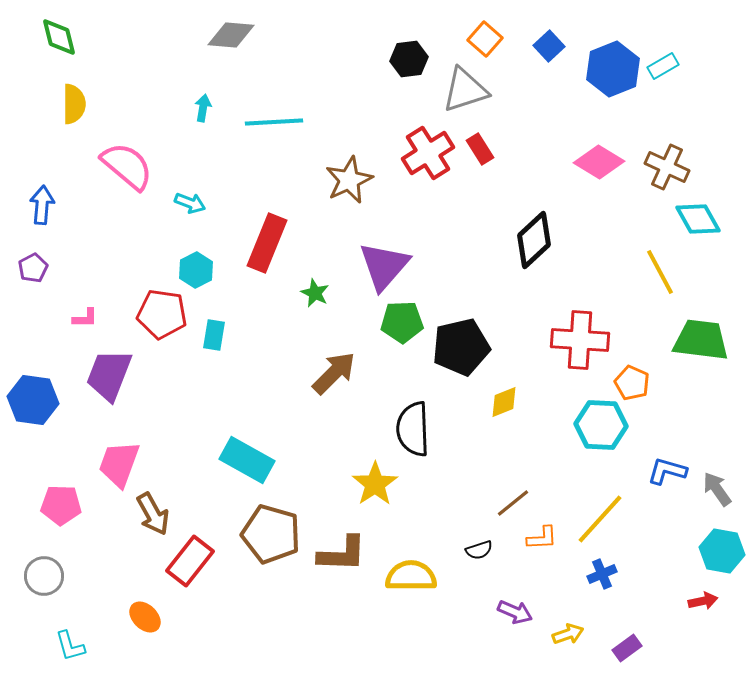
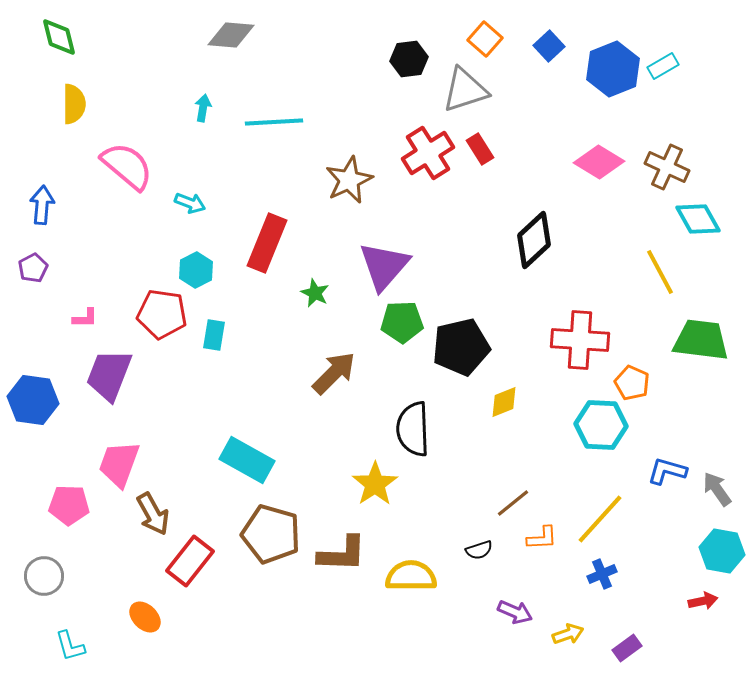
pink pentagon at (61, 505): moved 8 px right
